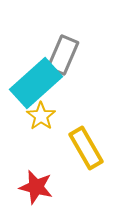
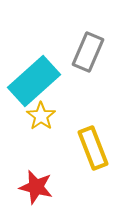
gray rectangle: moved 25 px right, 3 px up
cyan rectangle: moved 2 px left, 2 px up
yellow rectangle: moved 7 px right; rotated 9 degrees clockwise
